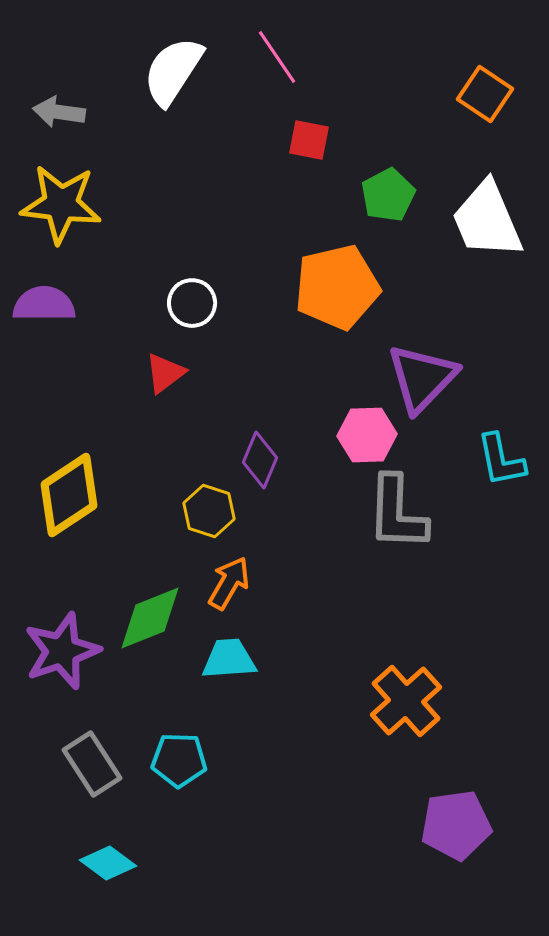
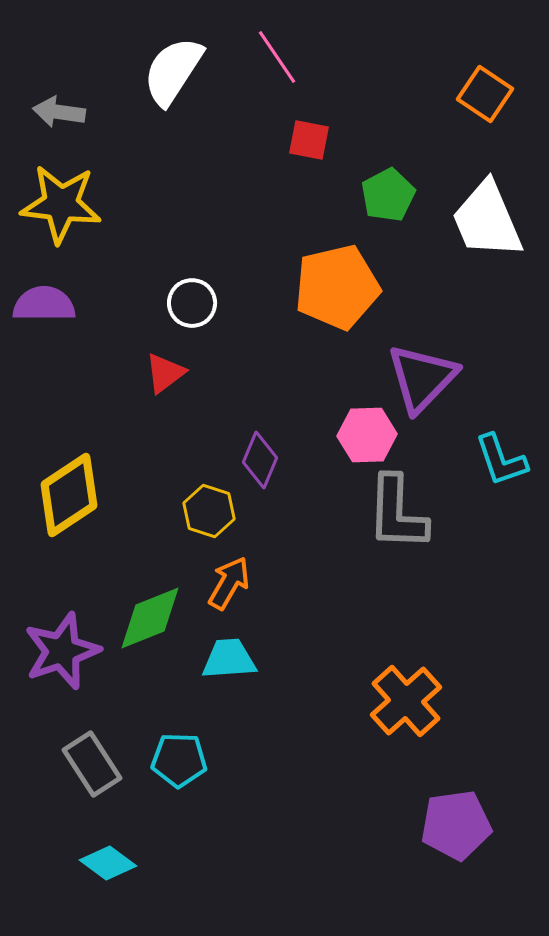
cyan L-shape: rotated 8 degrees counterclockwise
